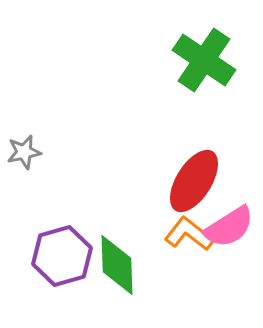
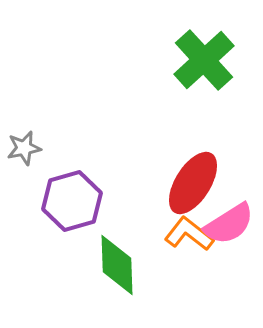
green cross: rotated 14 degrees clockwise
gray star: moved 4 px up
red ellipse: moved 1 px left, 2 px down
pink semicircle: moved 3 px up
purple hexagon: moved 10 px right, 55 px up
